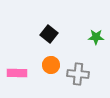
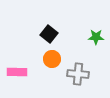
orange circle: moved 1 px right, 6 px up
pink rectangle: moved 1 px up
